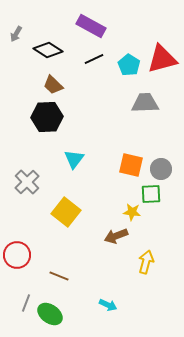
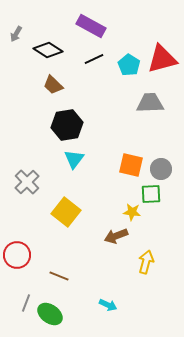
gray trapezoid: moved 5 px right
black hexagon: moved 20 px right, 8 px down; rotated 8 degrees counterclockwise
